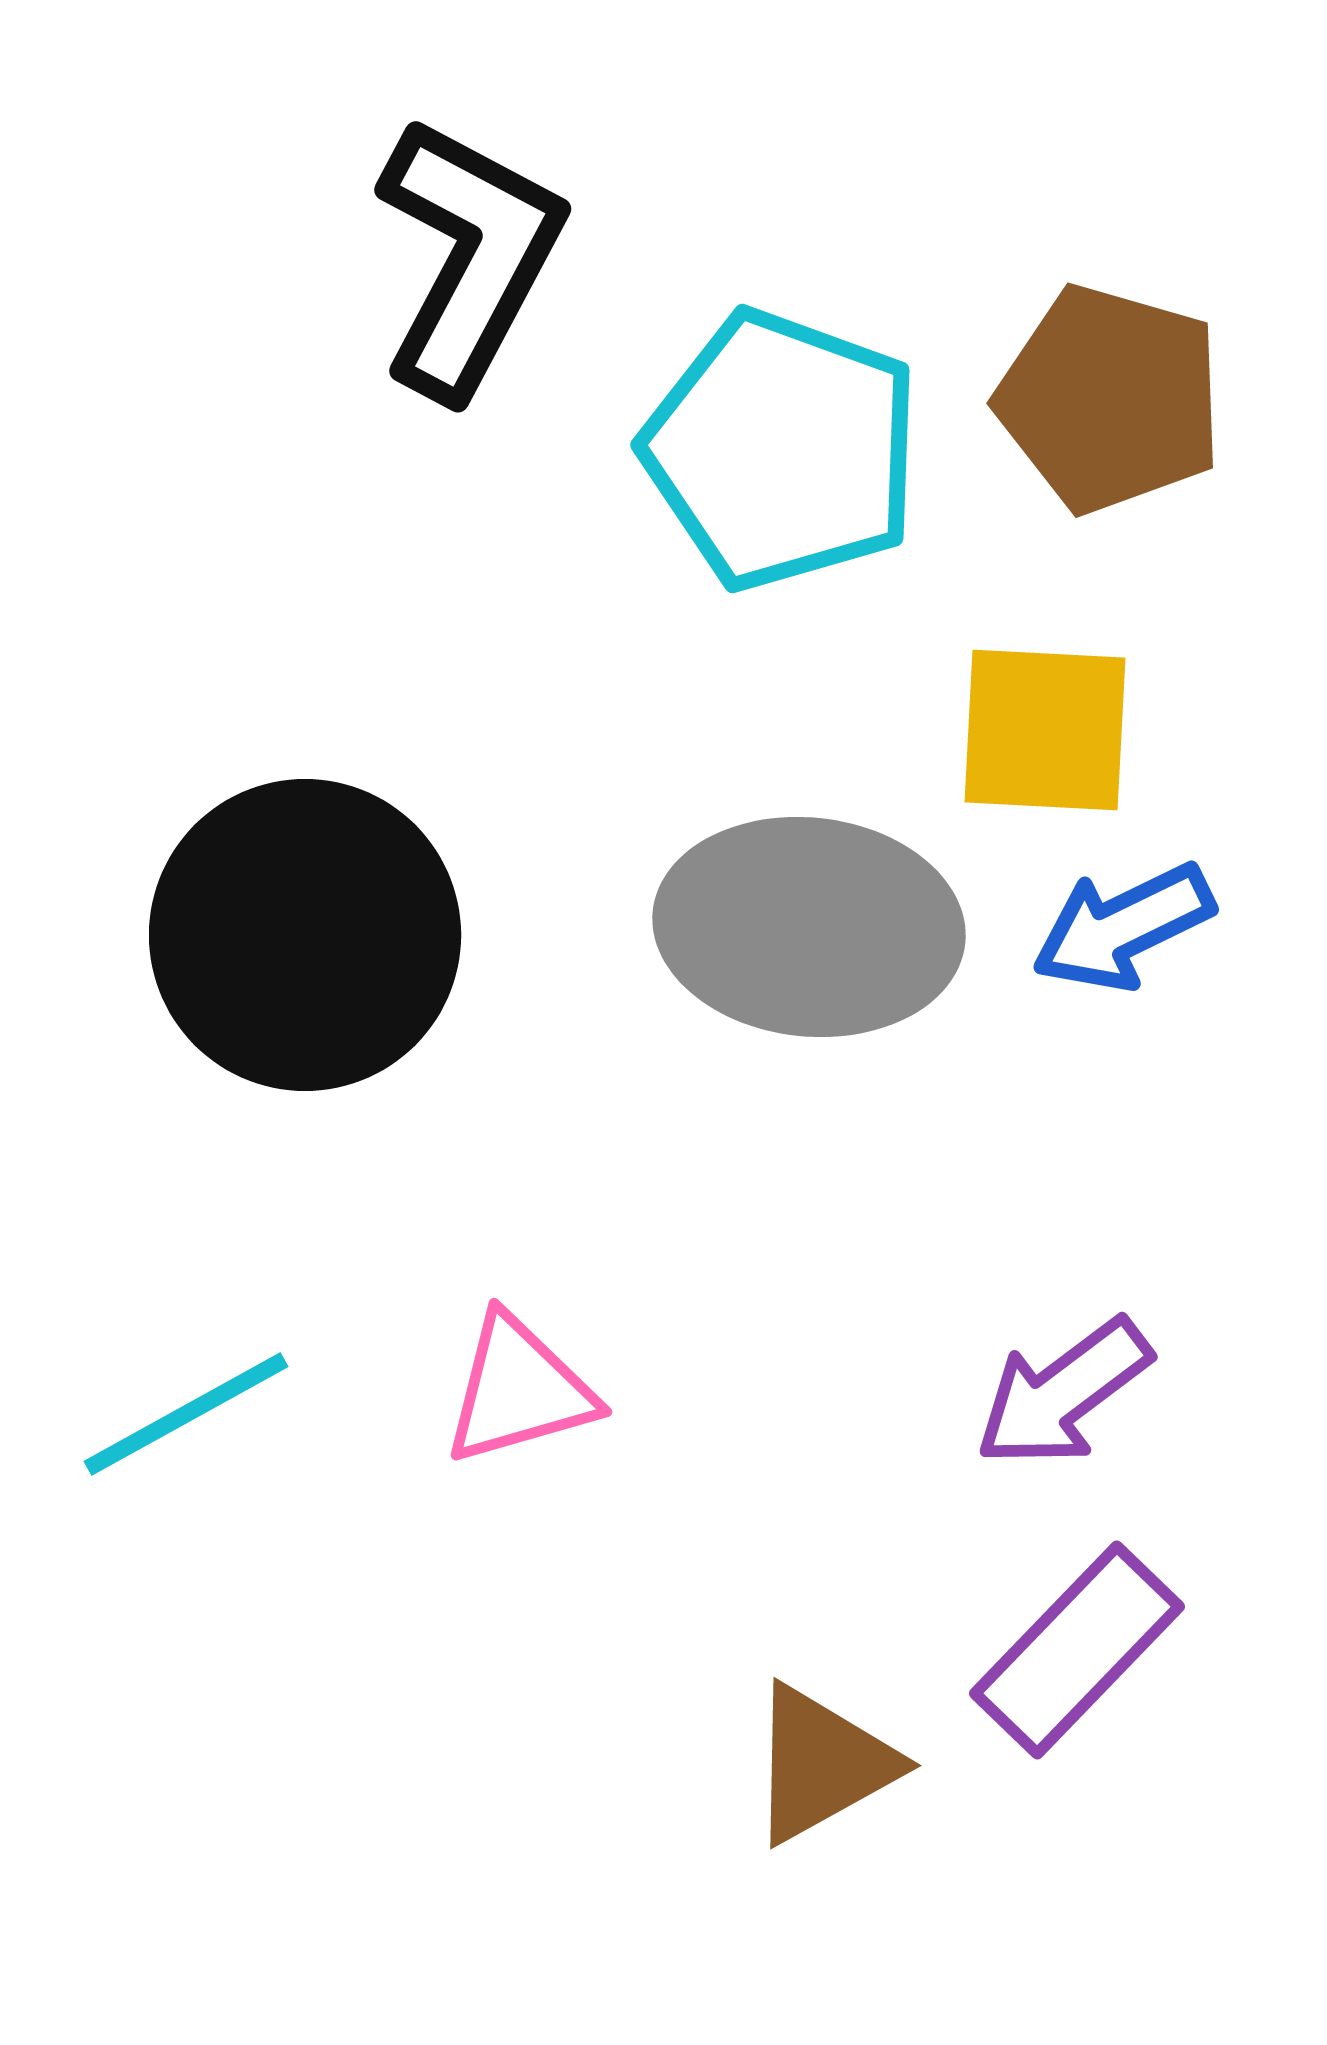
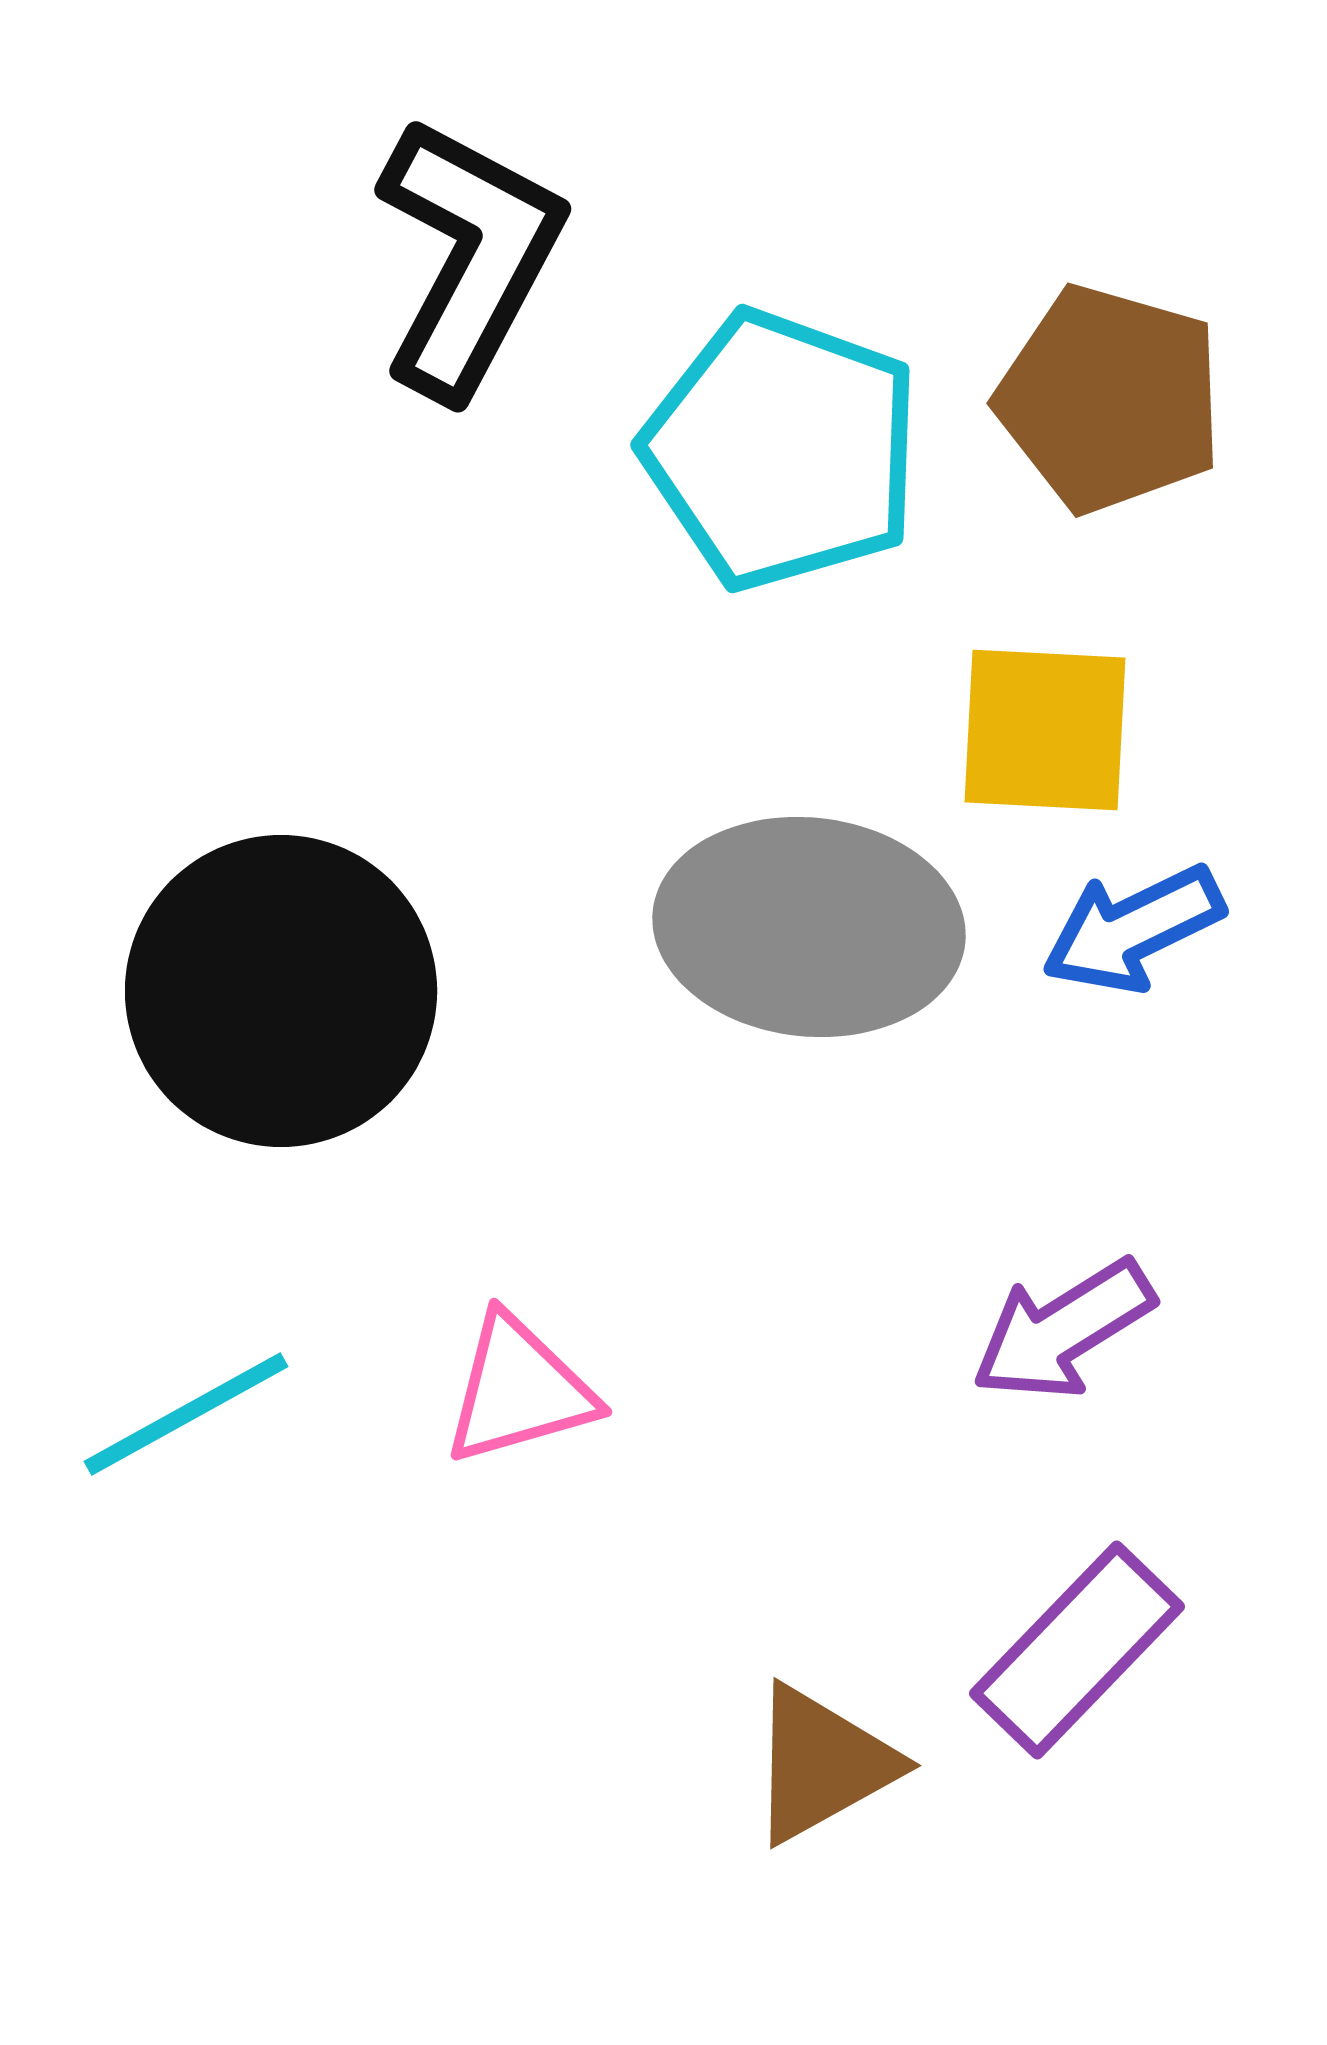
blue arrow: moved 10 px right, 2 px down
black circle: moved 24 px left, 56 px down
purple arrow: moved 63 px up; rotated 5 degrees clockwise
